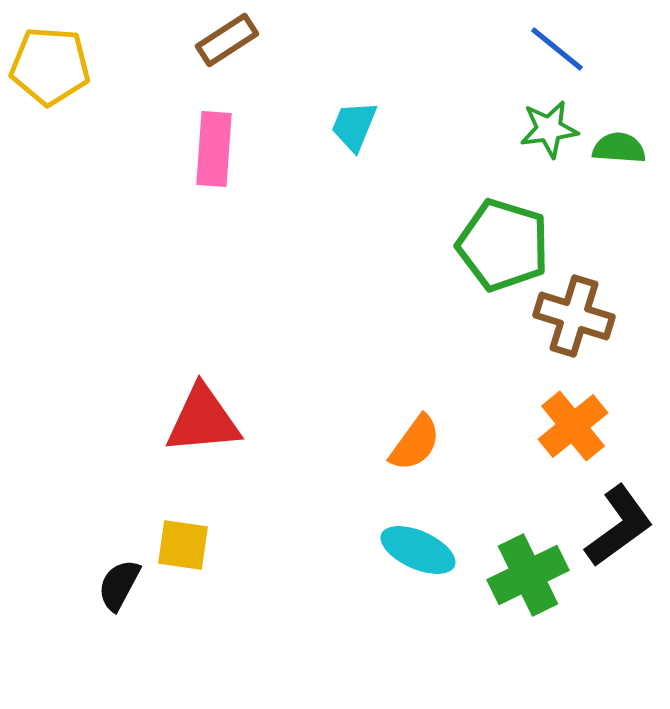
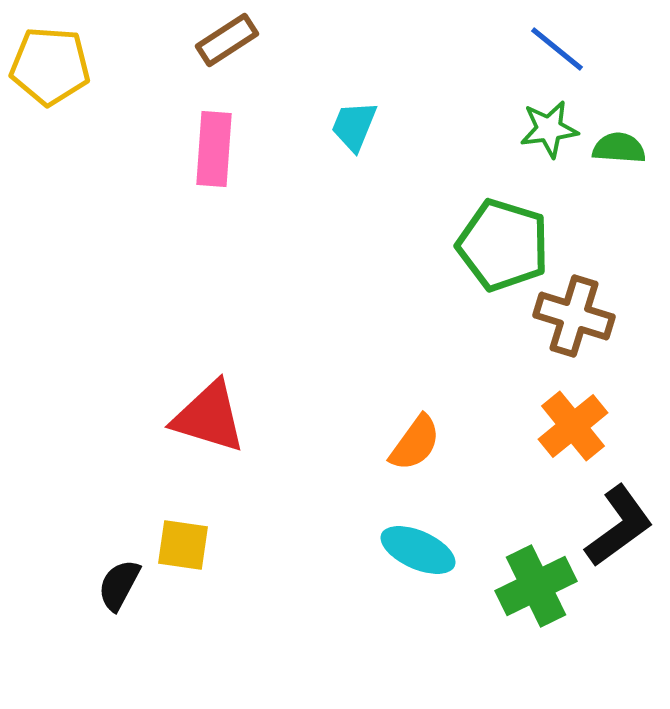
red triangle: moved 6 px right, 3 px up; rotated 22 degrees clockwise
green cross: moved 8 px right, 11 px down
